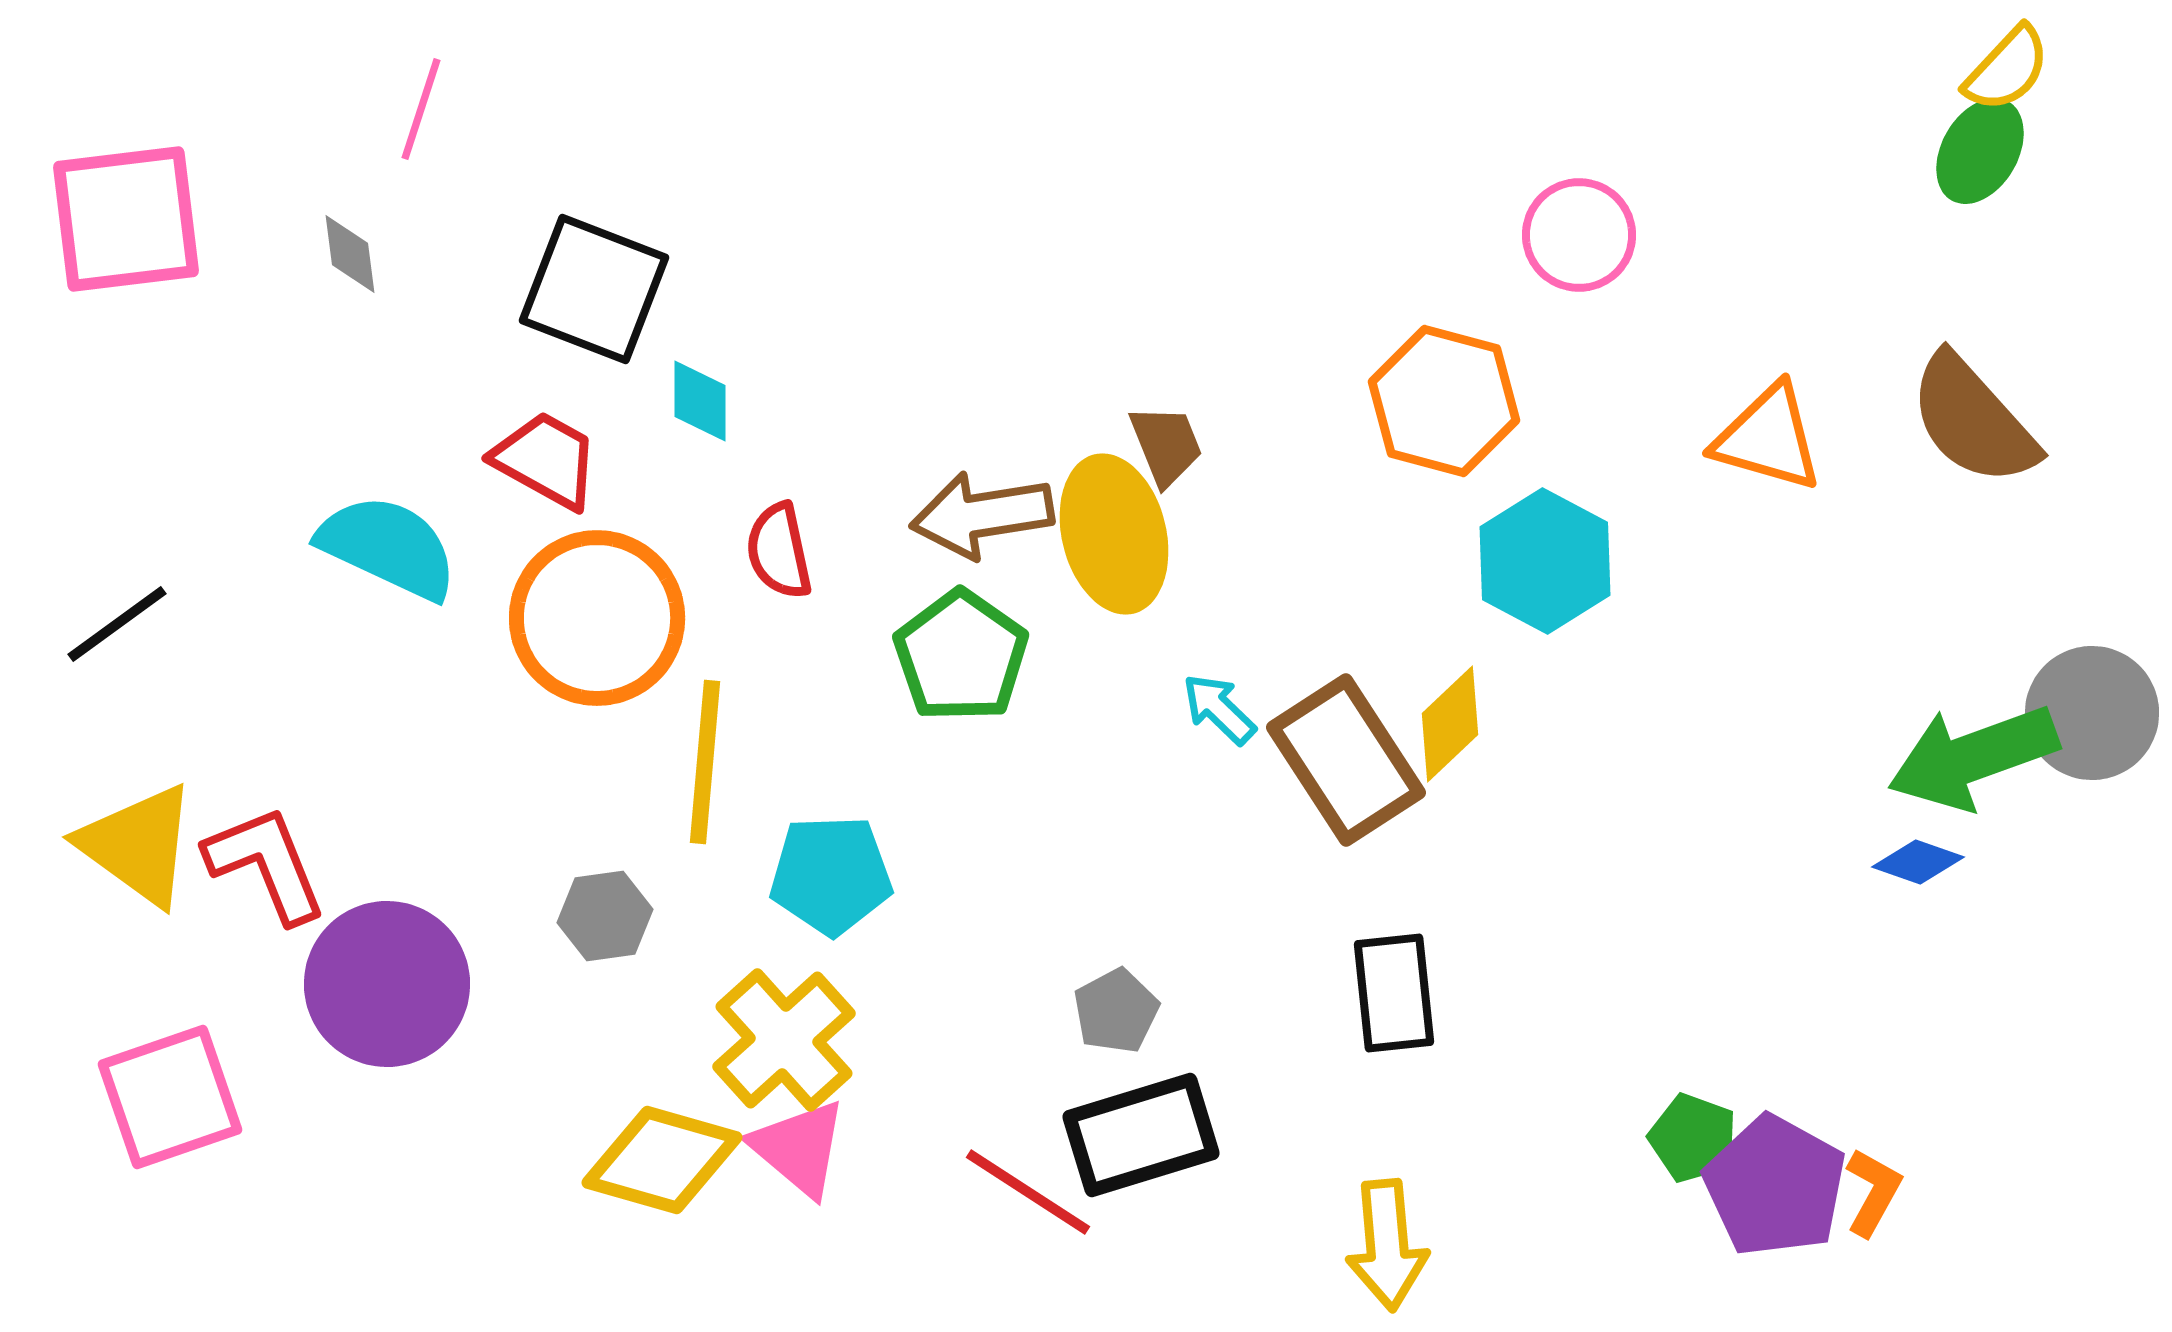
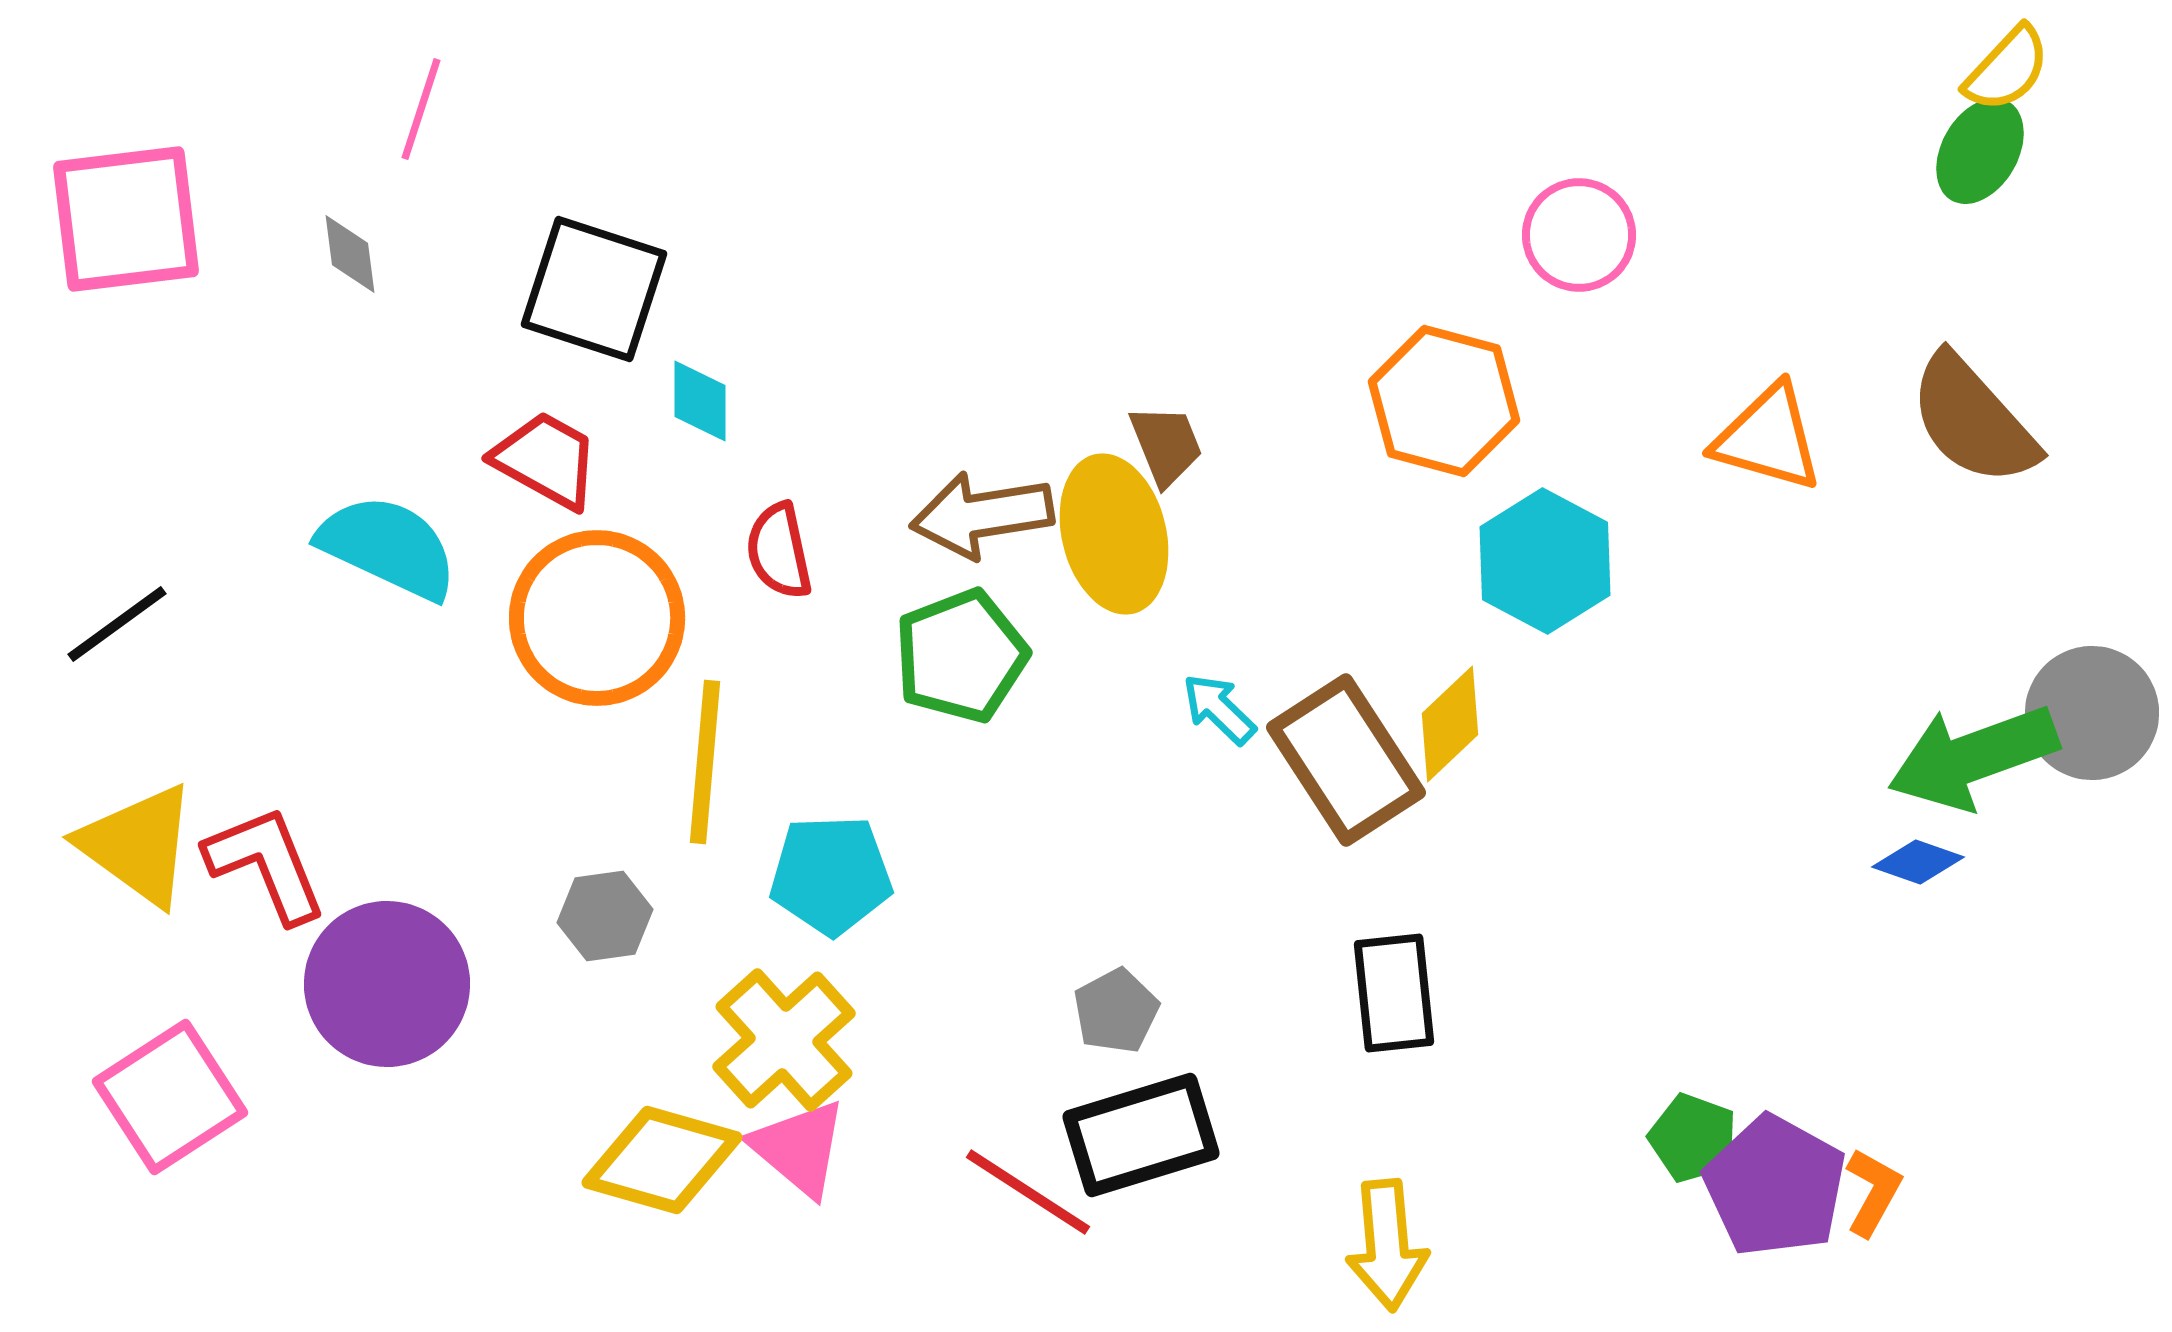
black square at (594, 289): rotated 3 degrees counterclockwise
green pentagon at (961, 656): rotated 16 degrees clockwise
pink square at (170, 1097): rotated 14 degrees counterclockwise
